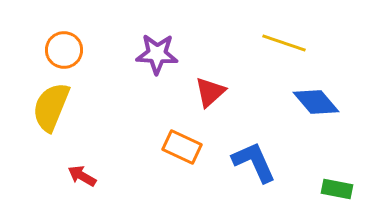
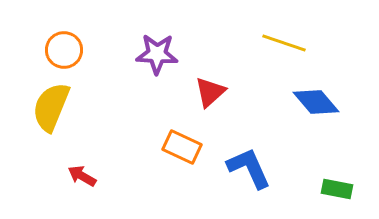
blue L-shape: moved 5 px left, 6 px down
